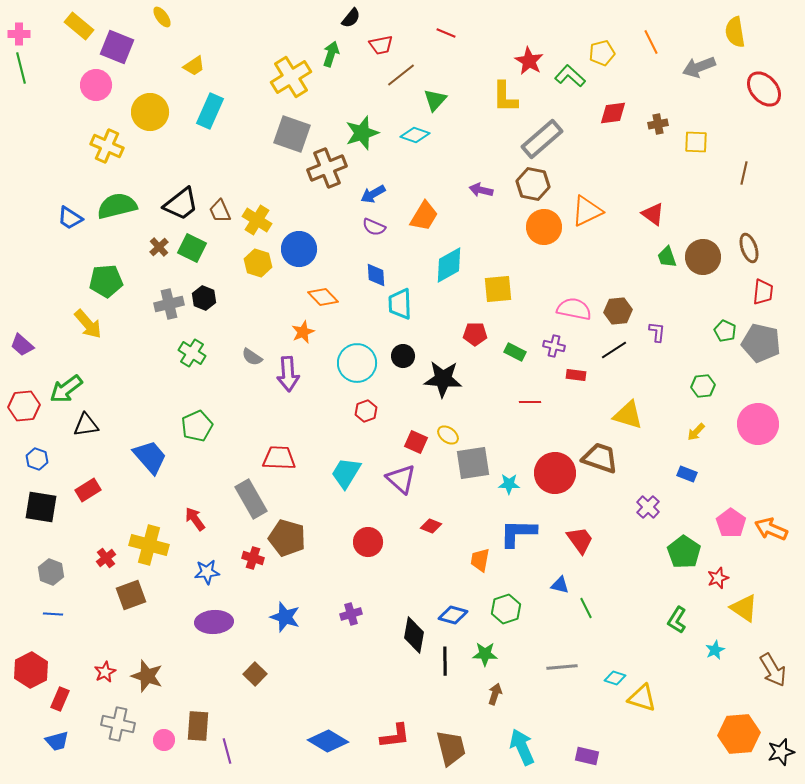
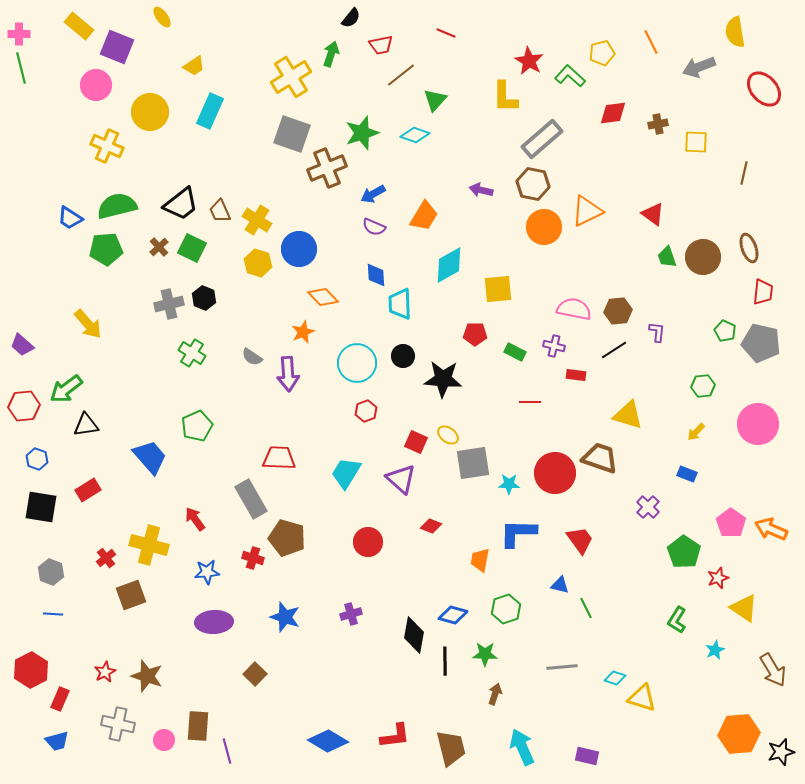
green pentagon at (106, 281): moved 32 px up
